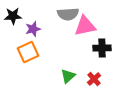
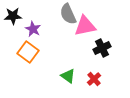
gray semicircle: rotated 70 degrees clockwise
purple star: rotated 28 degrees counterclockwise
black cross: rotated 24 degrees counterclockwise
orange square: rotated 30 degrees counterclockwise
green triangle: rotated 42 degrees counterclockwise
